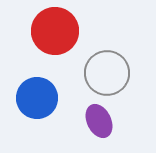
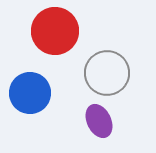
blue circle: moved 7 px left, 5 px up
